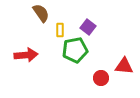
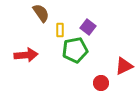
red triangle: rotated 30 degrees counterclockwise
red circle: moved 5 px down
